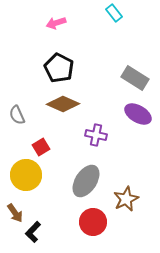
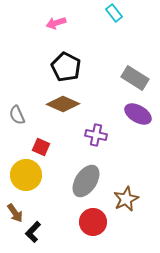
black pentagon: moved 7 px right, 1 px up
red square: rotated 36 degrees counterclockwise
